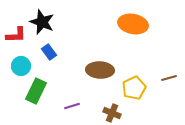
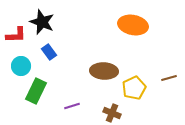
orange ellipse: moved 1 px down
brown ellipse: moved 4 px right, 1 px down
